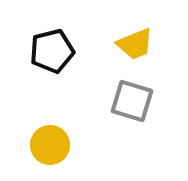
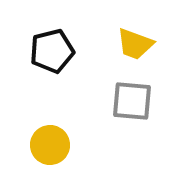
yellow trapezoid: rotated 42 degrees clockwise
gray square: rotated 12 degrees counterclockwise
